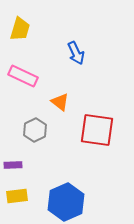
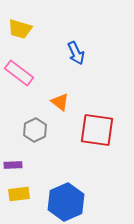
yellow trapezoid: rotated 90 degrees clockwise
pink rectangle: moved 4 px left, 3 px up; rotated 12 degrees clockwise
yellow rectangle: moved 2 px right, 2 px up
